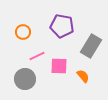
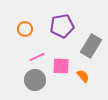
purple pentagon: rotated 20 degrees counterclockwise
orange circle: moved 2 px right, 3 px up
pink line: moved 1 px down
pink square: moved 2 px right
gray circle: moved 10 px right, 1 px down
